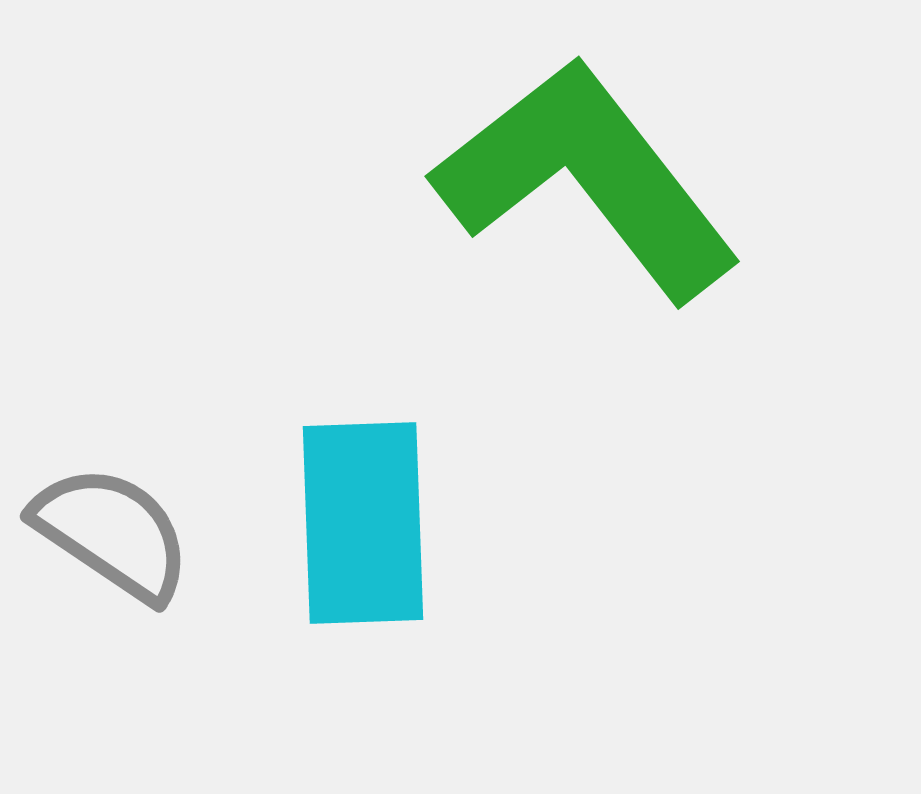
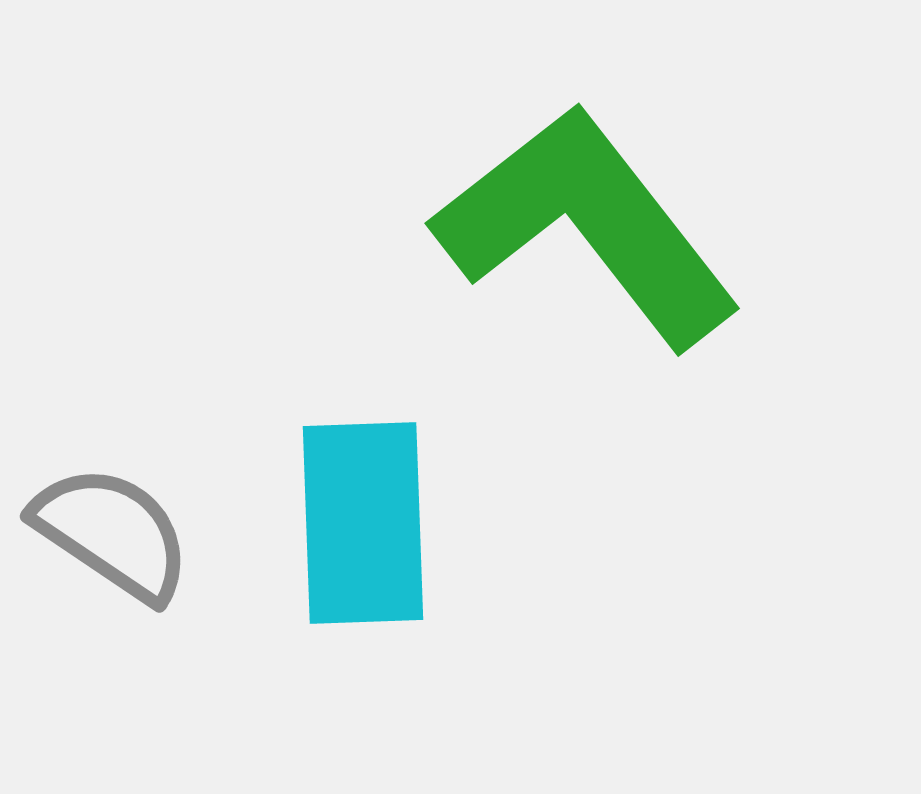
green L-shape: moved 47 px down
